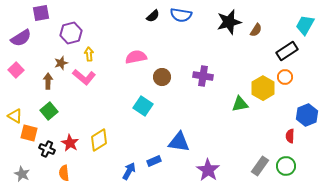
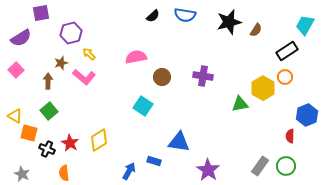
blue semicircle: moved 4 px right
yellow arrow: rotated 40 degrees counterclockwise
blue rectangle: rotated 40 degrees clockwise
